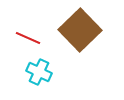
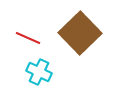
brown square: moved 3 px down
